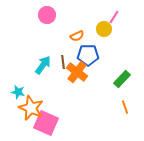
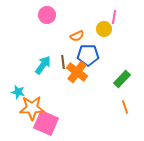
pink line: rotated 24 degrees counterclockwise
orange star: moved 1 px right; rotated 25 degrees counterclockwise
